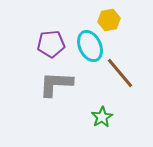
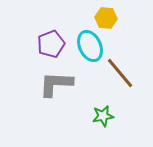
yellow hexagon: moved 3 px left, 2 px up; rotated 15 degrees clockwise
purple pentagon: rotated 16 degrees counterclockwise
green star: moved 1 px right, 1 px up; rotated 20 degrees clockwise
